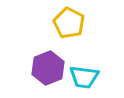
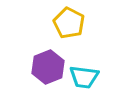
purple hexagon: moved 1 px up
